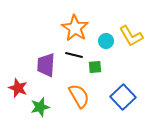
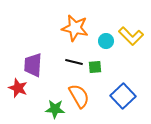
orange star: rotated 20 degrees counterclockwise
yellow L-shape: rotated 15 degrees counterclockwise
black line: moved 7 px down
purple trapezoid: moved 13 px left
blue square: moved 1 px up
green star: moved 15 px right, 2 px down; rotated 18 degrees clockwise
